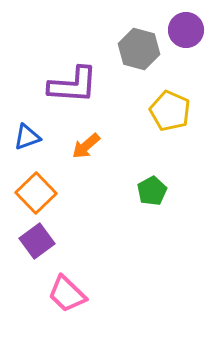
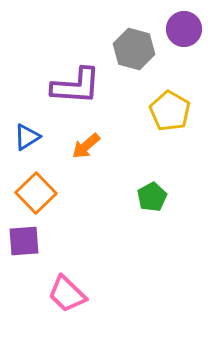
purple circle: moved 2 px left, 1 px up
gray hexagon: moved 5 px left
purple L-shape: moved 3 px right, 1 px down
yellow pentagon: rotated 6 degrees clockwise
blue triangle: rotated 12 degrees counterclockwise
green pentagon: moved 6 px down
purple square: moved 13 px left; rotated 32 degrees clockwise
